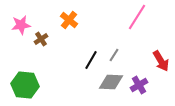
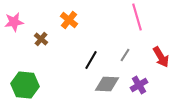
pink line: rotated 48 degrees counterclockwise
pink star: moved 7 px left, 3 px up
brown cross: rotated 16 degrees counterclockwise
gray line: moved 11 px right
red arrow: moved 4 px up
gray diamond: moved 4 px left, 2 px down
